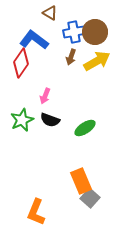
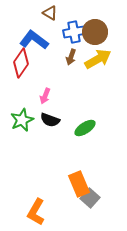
yellow arrow: moved 1 px right, 2 px up
orange rectangle: moved 2 px left, 3 px down
orange L-shape: rotated 8 degrees clockwise
